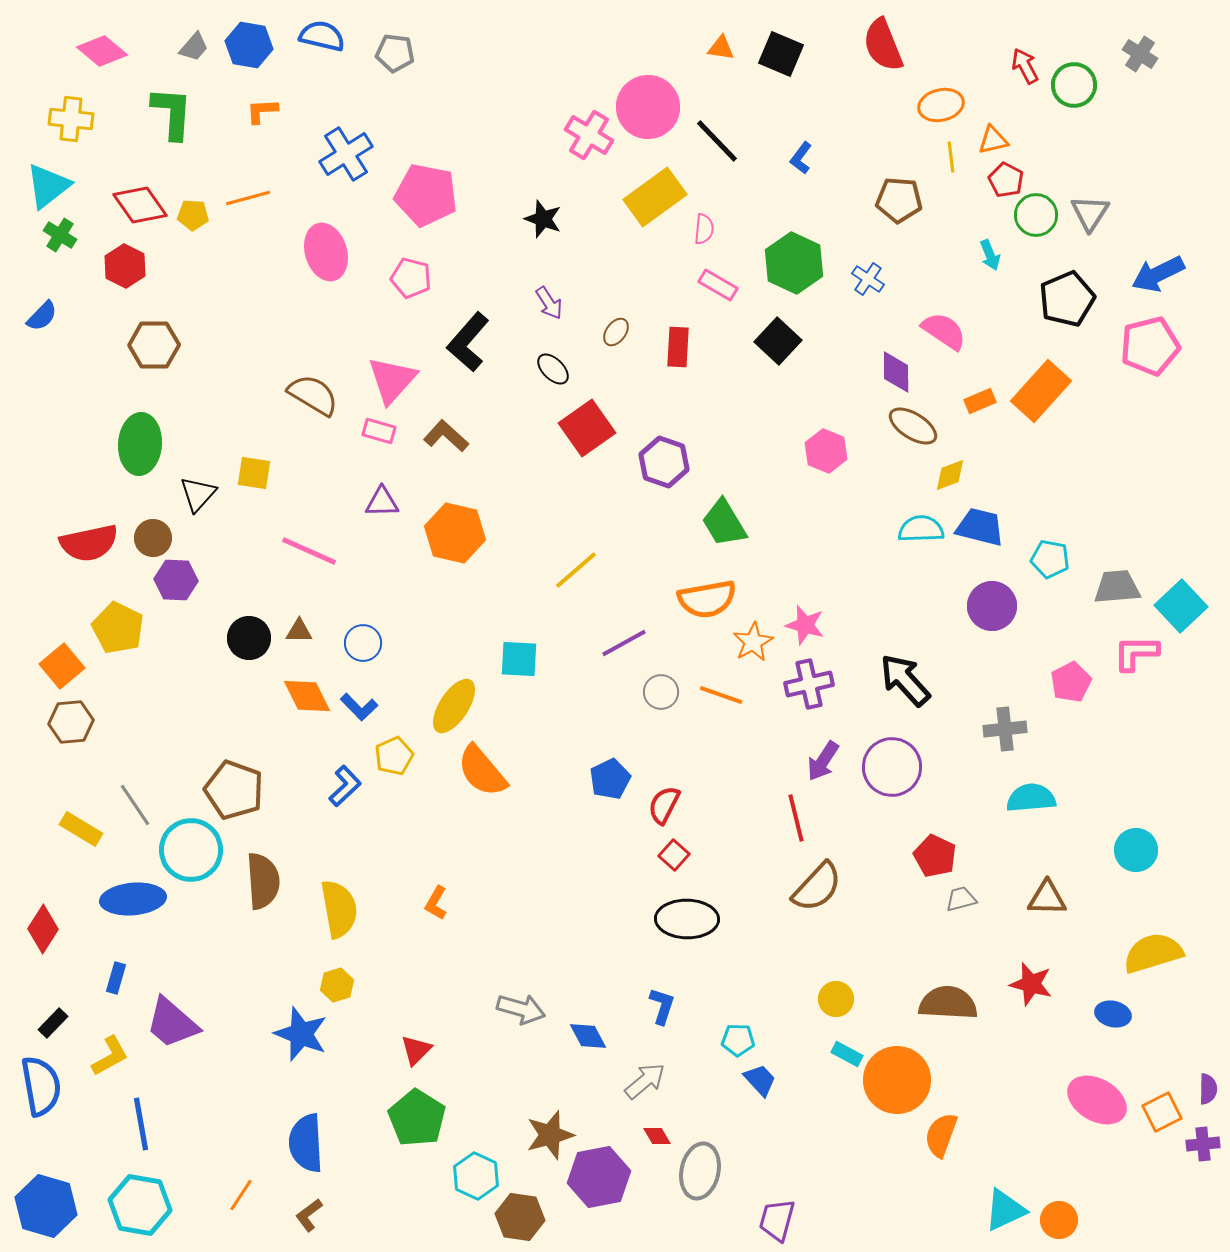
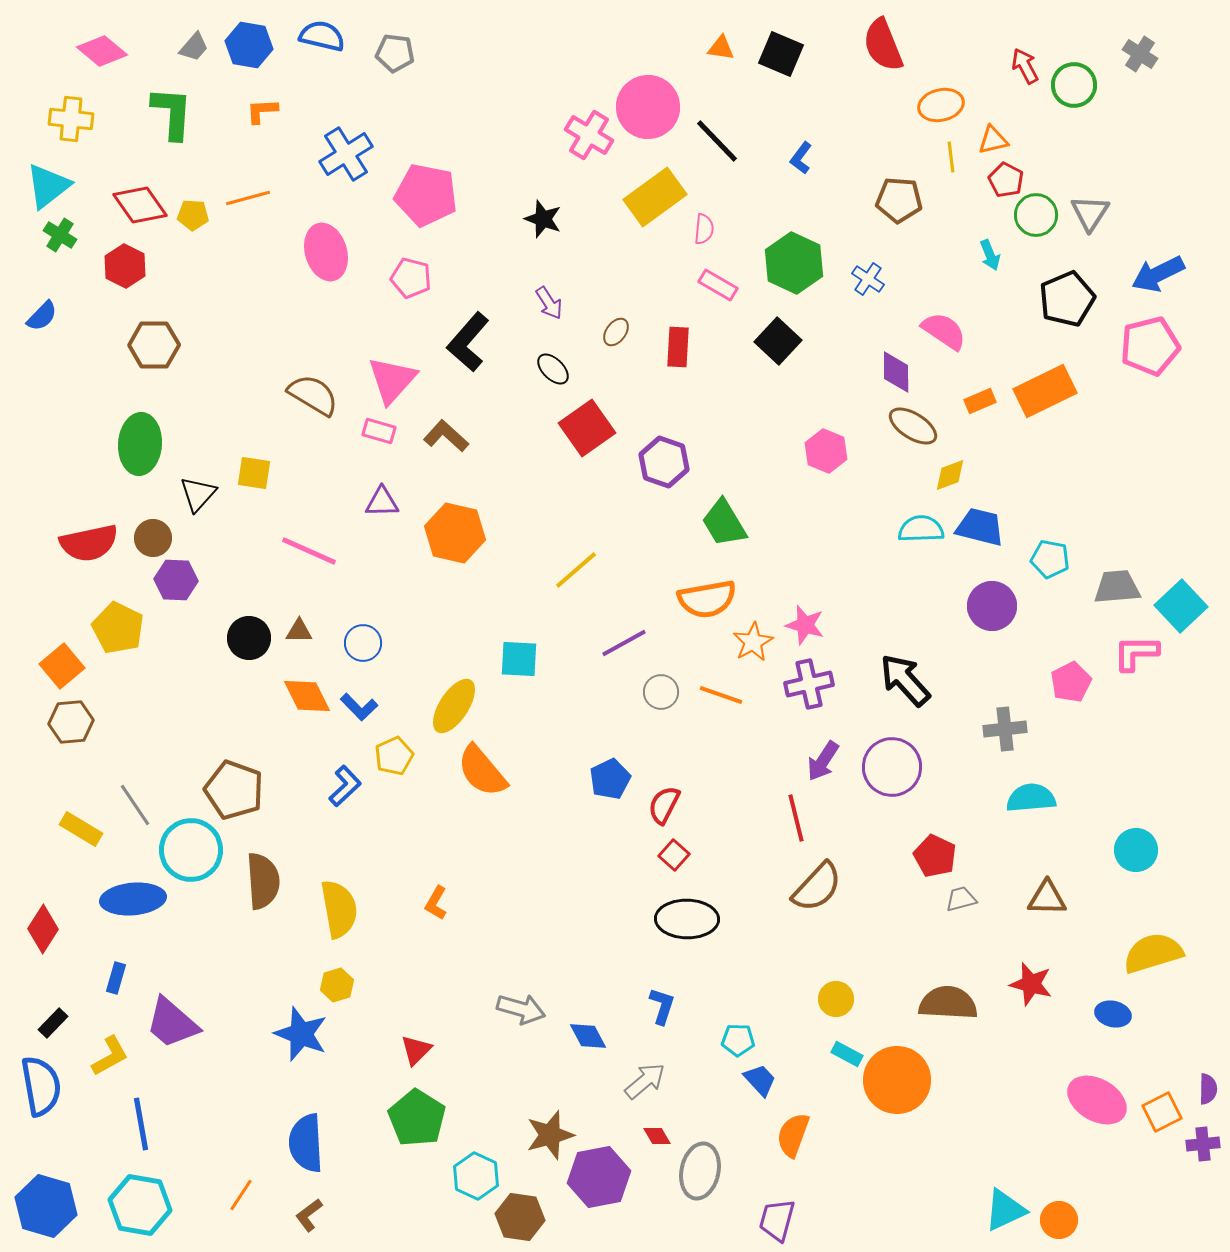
orange rectangle at (1041, 391): moved 4 px right; rotated 22 degrees clockwise
orange semicircle at (941, 1135): moved 148 px left
